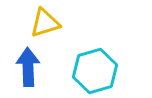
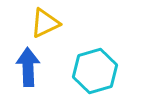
yellow triangle: rotated 8 degrees counterclockwise
